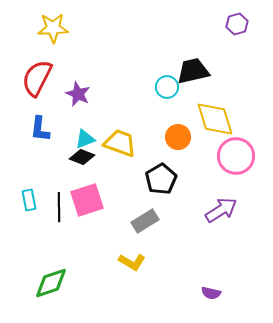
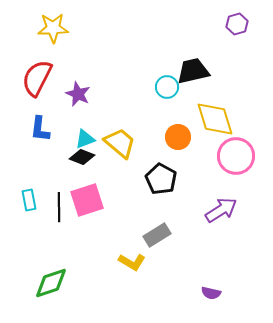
yellow trapezoid: rotated 20 degrees clockwise
black pentagon: rotated 12 degrees counterclockwise
gray rectangle: moved 12 px right, 14 px down
